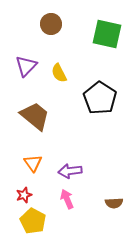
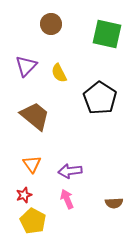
orange triangle: moved 1 px left, 1 px down
